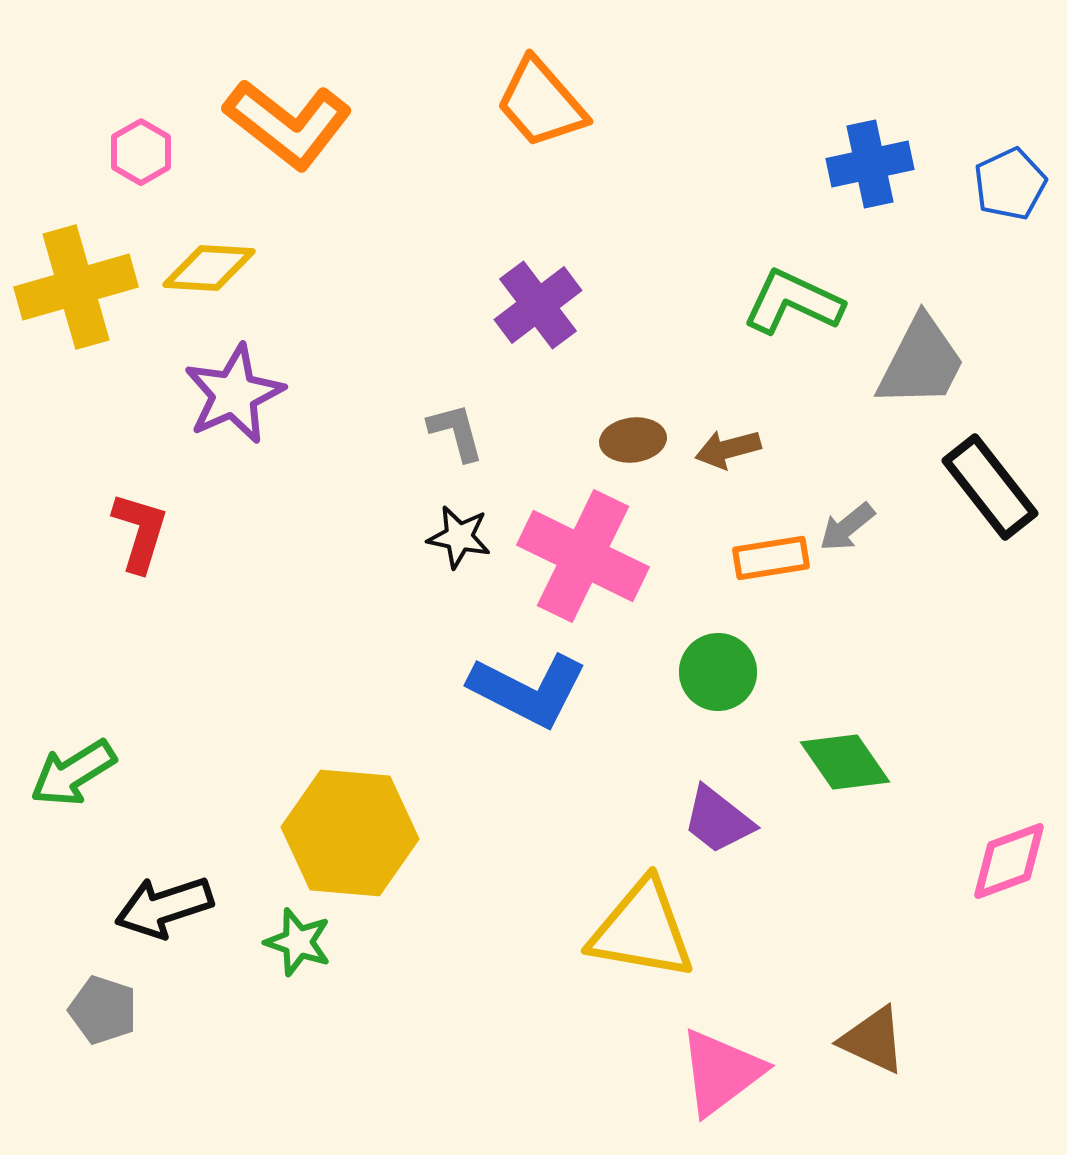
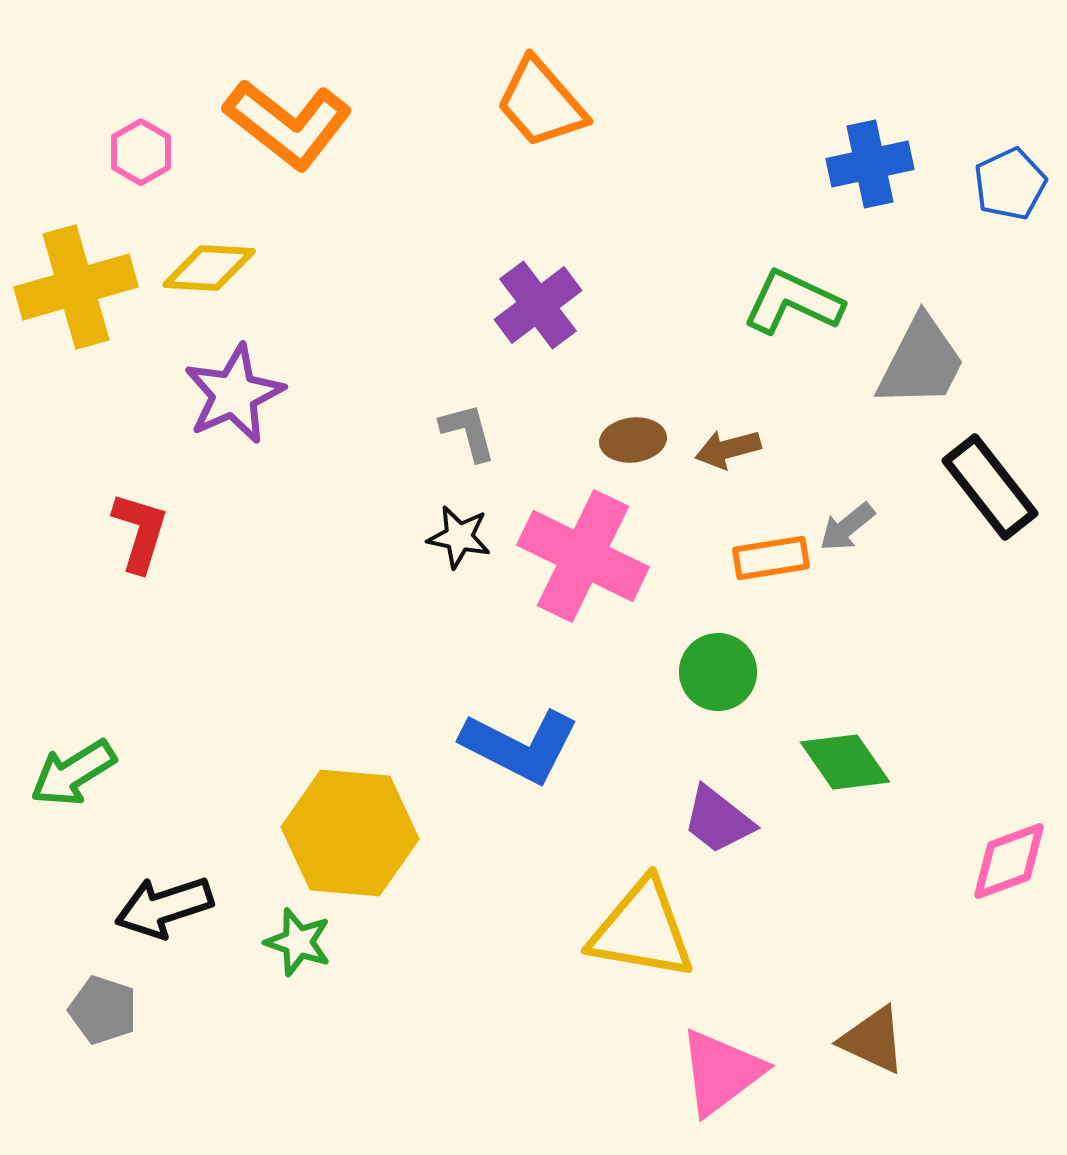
gray L-shape: moved 12 px right
blue L-shape: moved 8 px left, 56 px down
